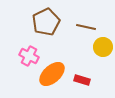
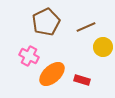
brown line: rotated 36 degrees counterclockwise
